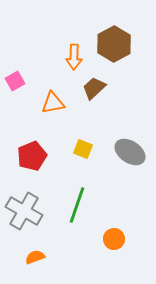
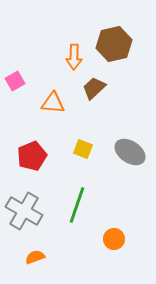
brown hexagon: rotated 16 degrees clockwise
orange triangle: rotated 15 degrees clockwise
